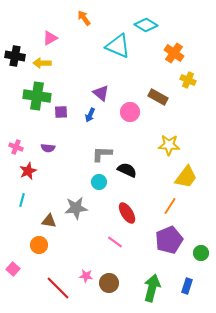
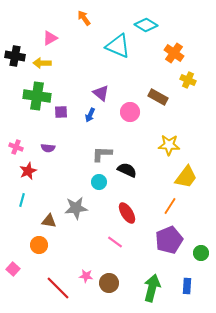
blue rectangle: rotated 14 degrees counterclockwise
